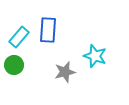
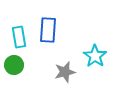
cyan rectangle: rotated 50 degrees counterclockwise
cyan star: rotated 15 degrees clockwise
